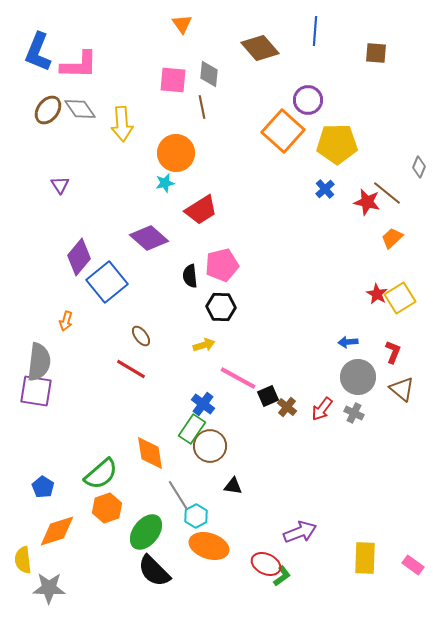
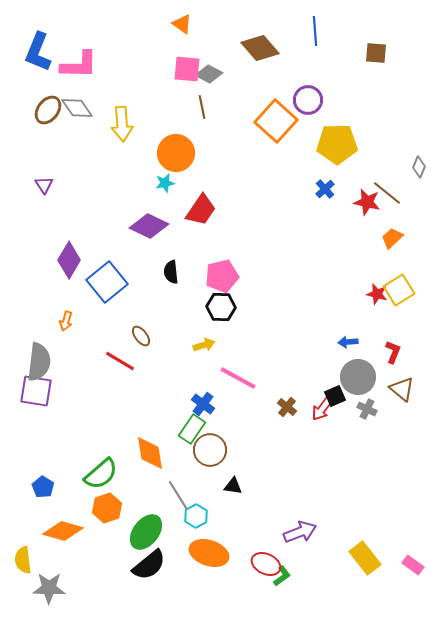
orange triangle at (182, 24): rotated 20 degrees counterclockwise
blue line at (315, 31): rotated 8 degrees counterclockwise
gray diamond at (209, 74): rotated 68 degrees counterclockwise
pink square at (173, 80): moved 14 px right, 11 px up
gray diamond at (80, 109): moved 3 px left, 1 px up
orange square at (283, 131): moved 7 px left, 10 px up
purple triangle at (60, 185): moved 16 px left
red trapezoid at (201, 210): rotated 24 degrees counterclockwise
purple diamond at (149, 238): moved 12 px up; rotated 15 degrees counterclockwise
purple diamond at (79, 257): moved 10 px left, 3 px down; rotated 9 degrees counterclockwise
pink pentagon at (222, 265): moved 11 px down
black semicircle at (190, 276): moved 19 px left, 4 px up
red star at (377, 294): rotated 15 degrees counterclockwise
yellow square at (400, 298): moved 1 px left, 8 px up
red line at (131, 369): moved 11 px left, 8 px up
black square at (268, 396): moved 67 px right
gray cross at (354, 413): moved 13 px right, 4 px up
brown circle at (210, 446): moved 4 px down
orange diamond at (57, 531): moved 6 px right; rotated 33 degrees clockwise
orange ellipse at (209, 546): moved 7 px down
yellow rectangle at (365, 558): rotated 40 degrees counterclockwise
black semicircle at (154, 571): moved 5 px left, 6 px up; rotated 84 degrees counterclockwise
